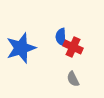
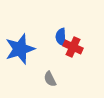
blue star: moved 1 px left, 1 px down
gray semicircle: moved 23 px left
